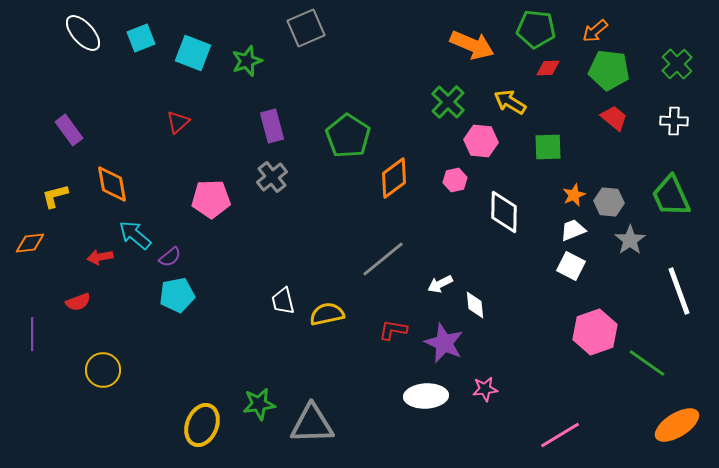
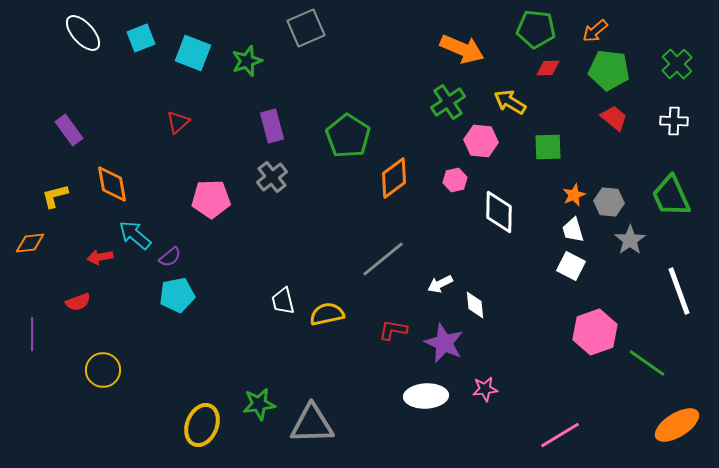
orange arrow at (472, 45): moved 10 px left, 4 px down
green cross at (448, 102): rotated 12 degrees clockwise
white diamond at (504, 212): moved 5 px left
white trapezoid at (573, 230): rotated 84 degrees counterclockwise
